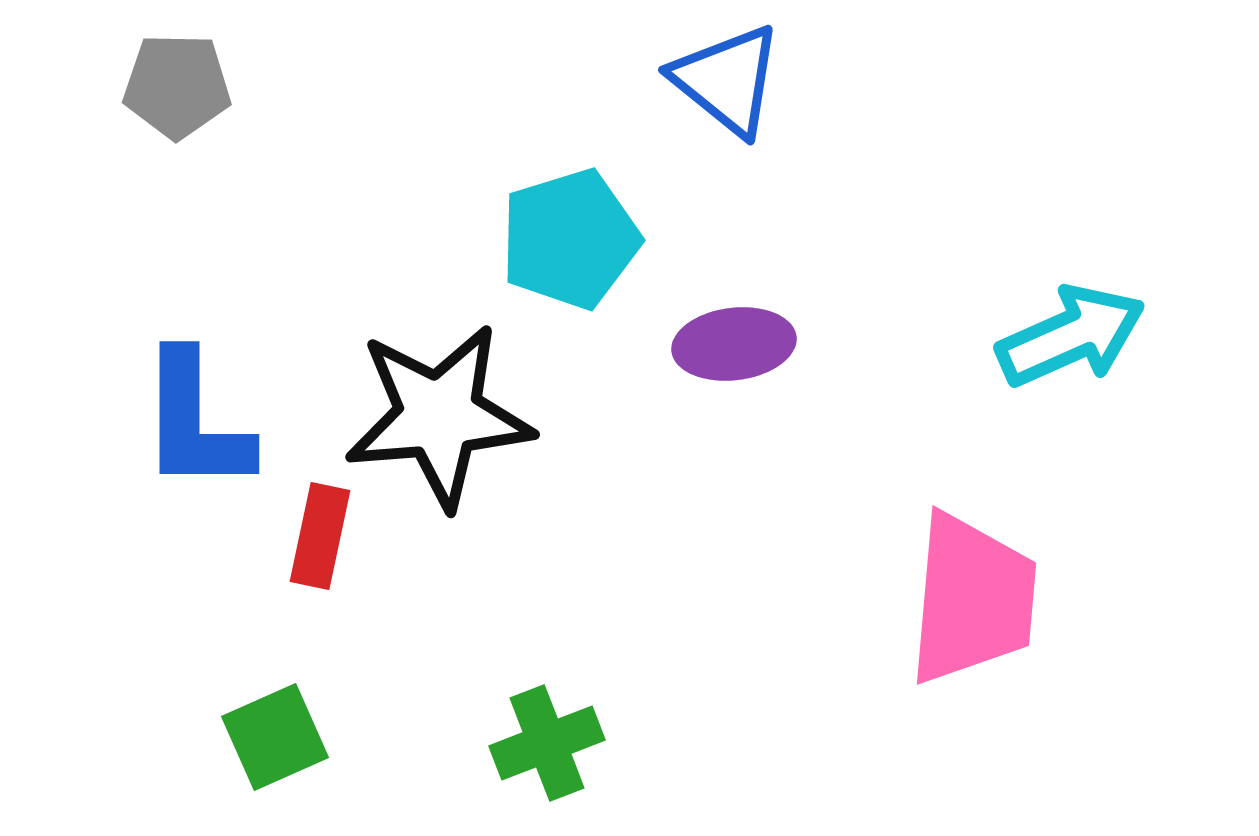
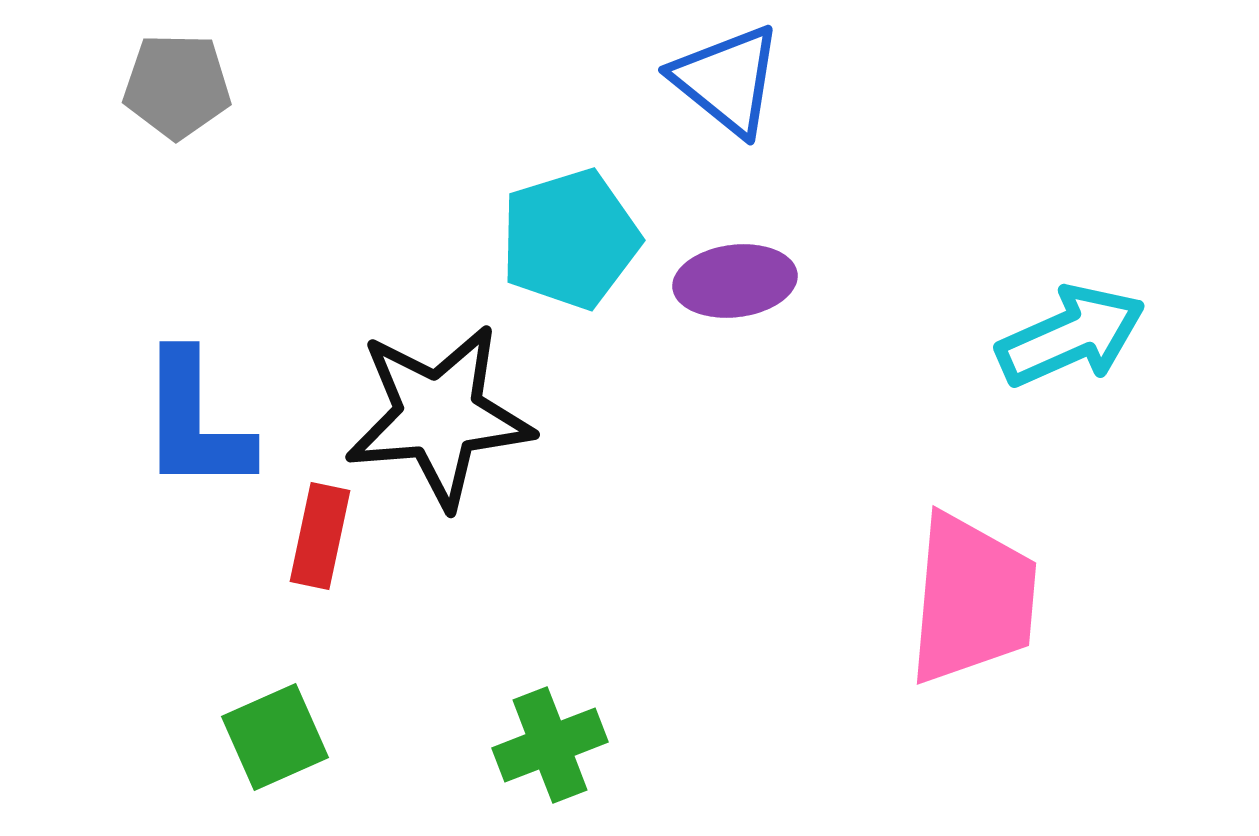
purple ellipse: moved 1 px right, 63 px up
green cross: moved 3 px right, 2 px down
